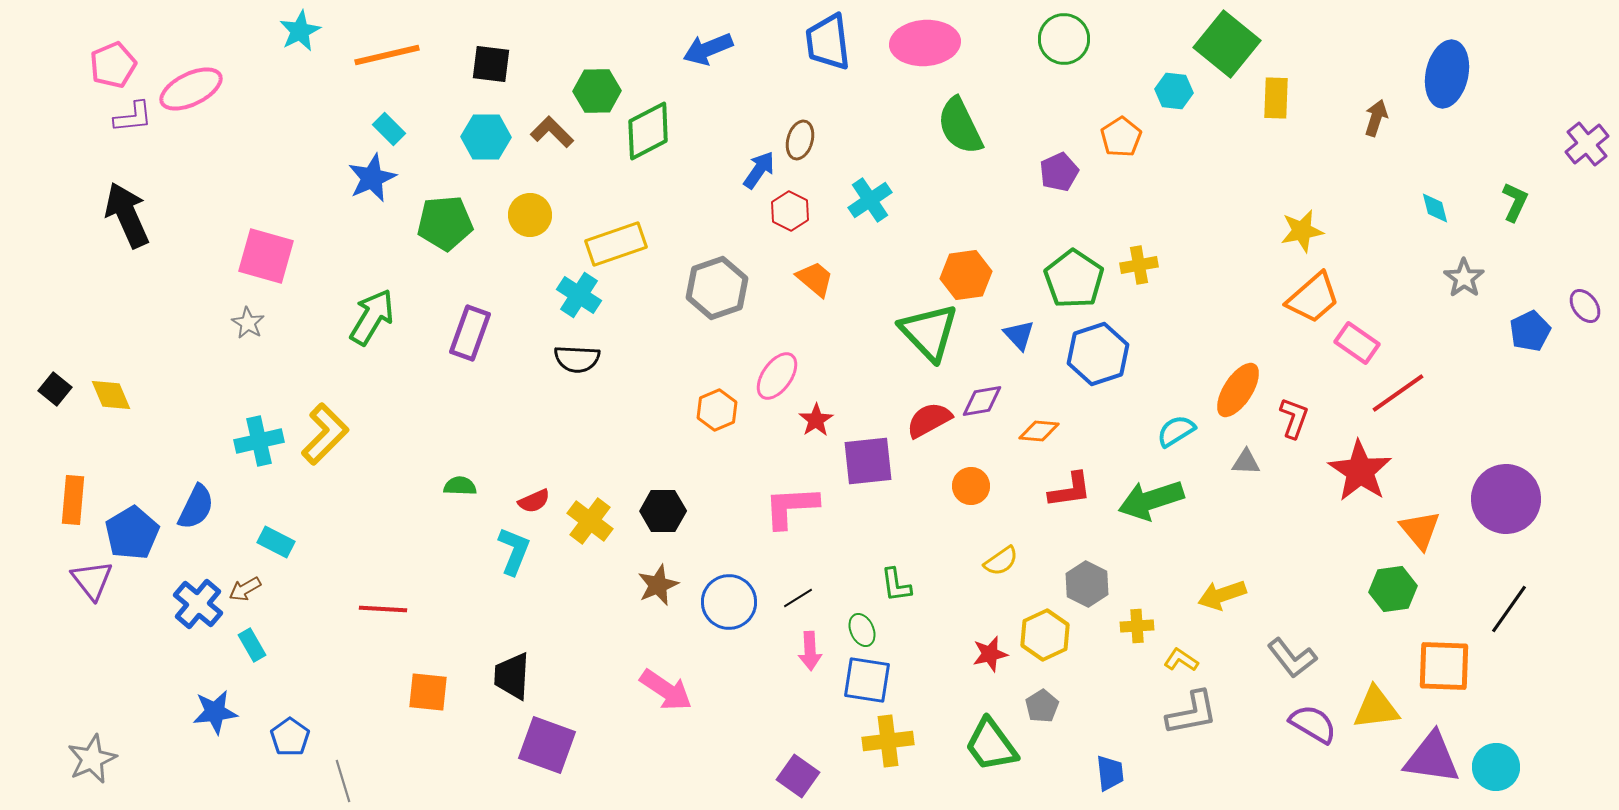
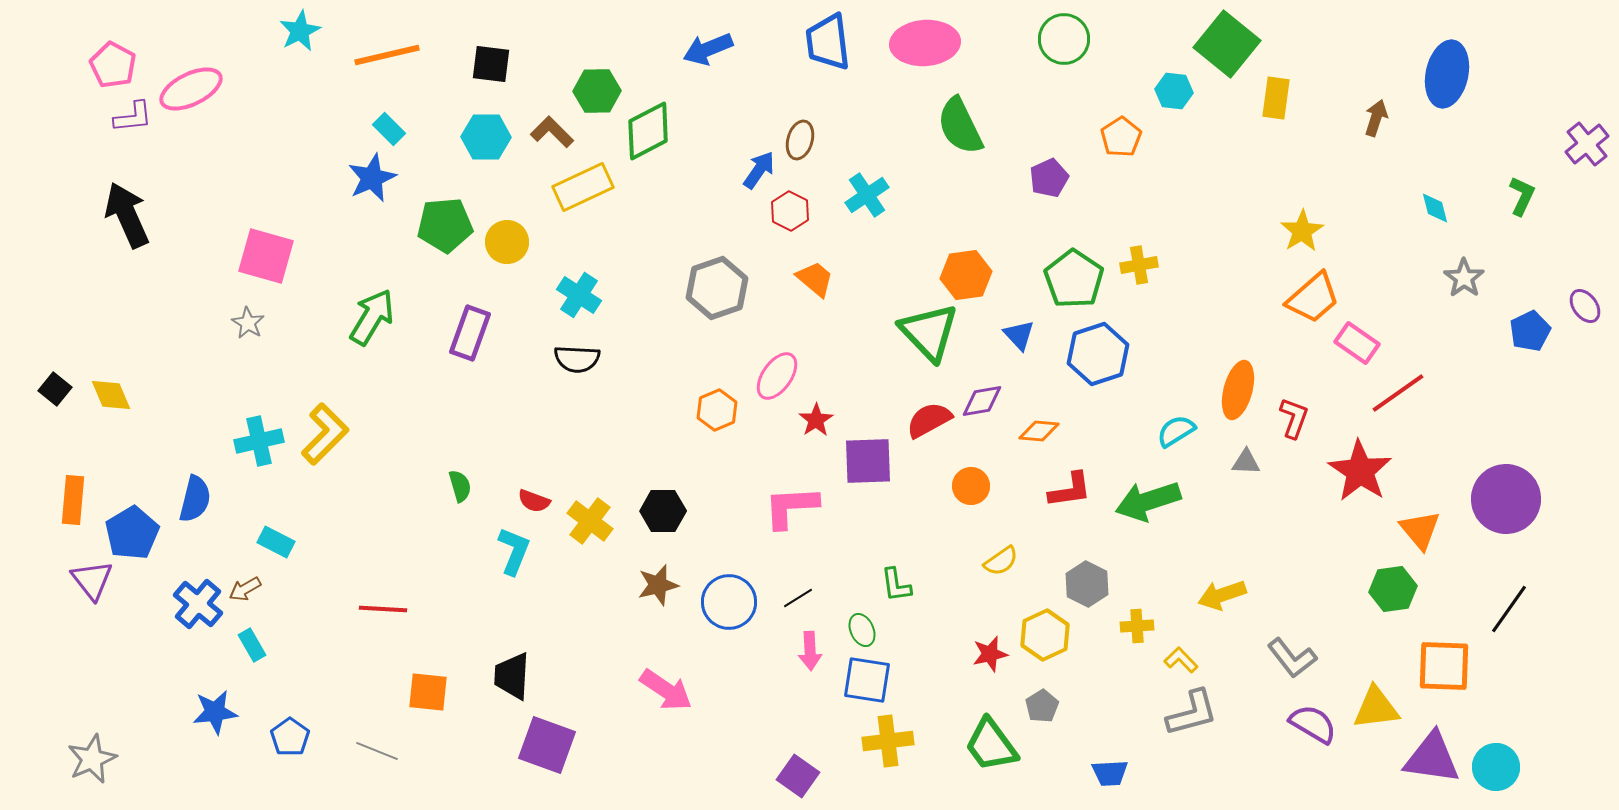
pink pentagon at (113, 65): rotated 21 degrees counterclockwise
yellow rectangle at (1276, 98): rotated 6 degrees clockwise
purple pentagon at (1059, 172): moved 10 px left, 6 px down
cyan cross at (870, 200): moved 3 px left, 5 px up
green L-shape at (1515, 202): moved 7 px right, 6 px up
yellow circle at (530, 215): moved 23 px left, 27 px down
green pentagon at (445, 223): moved 2 px down
yellow star at (1302, 231): rotated 21 degrees counterclockwise
yellow rectangle at (616, 244): moved 33 px left, 57 px up; rotated 6 degrees counterclockwise
orange ellipse at (1238, 390): rotated 18 degrees counterclockwise
purple square at (868, 461): rotated 4 degrees clockwise
green semicircle at (460, 486): rotated 72 degrees clockwise
green arrow at (1151, 500): moved 3 px left, 1 px down
red semicircle at (534, 501): rotated 44 degrees clockwise
blue semicircle at (196, 507): moved 1 px left, 8 px up; rotated 12 degrees counterclockwise
brown star at (658, 585): rotated 9 degrees clockwise
yellow L-shape at (1181, 660): rotated 12 degrees clockwise
gray L-shape at (1192, 713): rotated 4 degrees counterclockwise
blue trapezoid at (1110, 773): rotated 93 degrees clockwise
gray line at (343, 781): moved 34 px right, 30 px up; rotated 51 degrees counterclockwise
